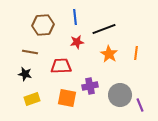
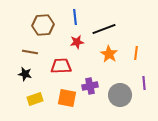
yellow rectangle: moved 3 px right
purple line: moved 4 px right, 22 px up; rotated 16 degrees clockwise
